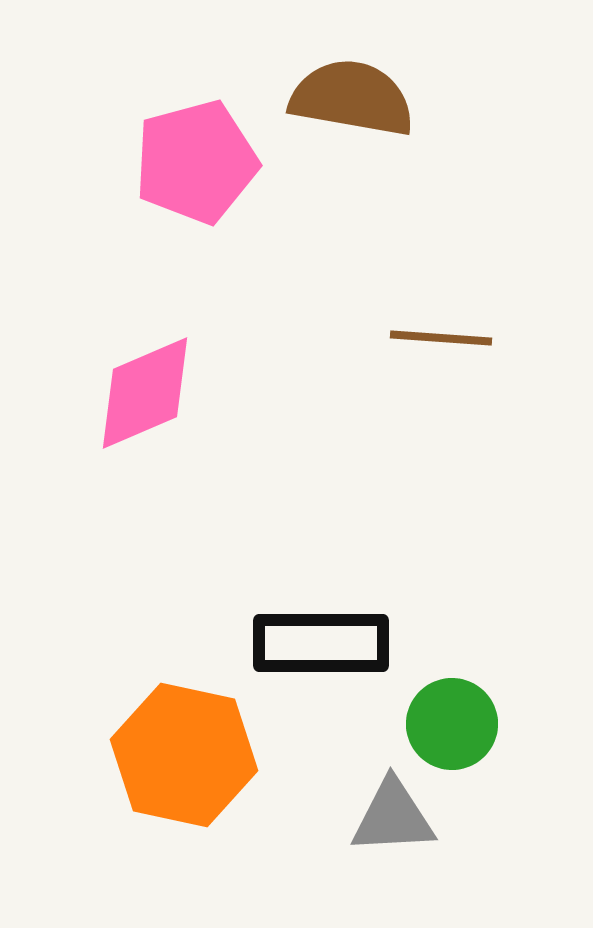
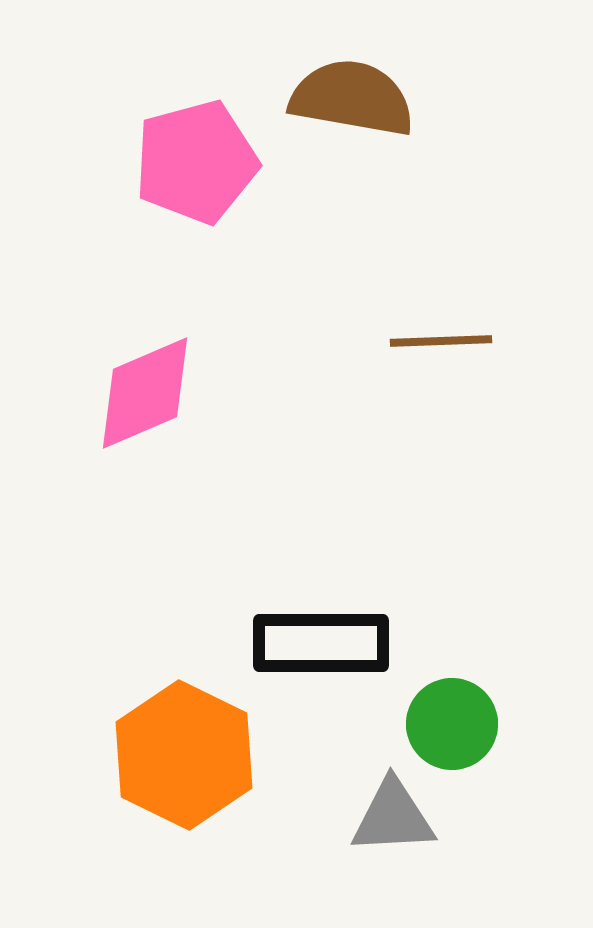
brown line: moved 3 px down; rotated 6 degrees counterclockwise
orange hexagon: rotated 14 degrees clockwise
